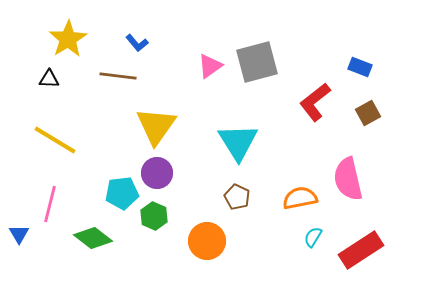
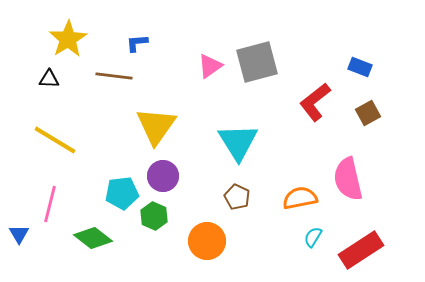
blue L-shape: rotated 125 degrees clockwise
brown line: moved 4 px left
purple circle: moved 6 px right, 3 px down
